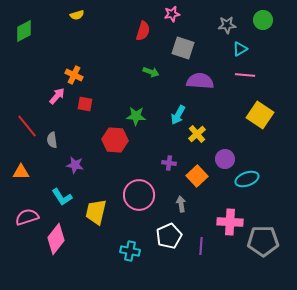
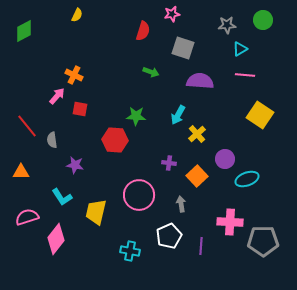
yellow semicircle: rotated 48 degrees counterclockwise
red square: moved 5 px left, 5 px down
